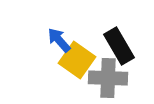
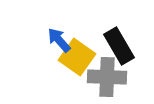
yellow square: moved 3 px up
gray cross: moved 1 px left, 1 px up
